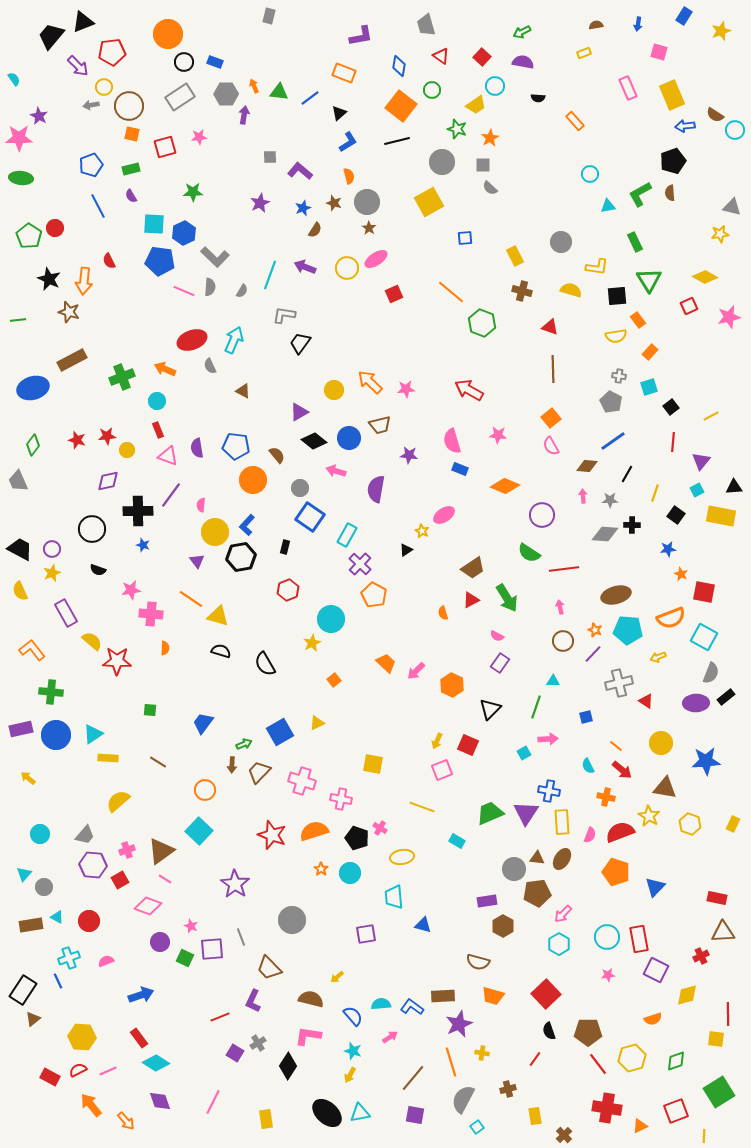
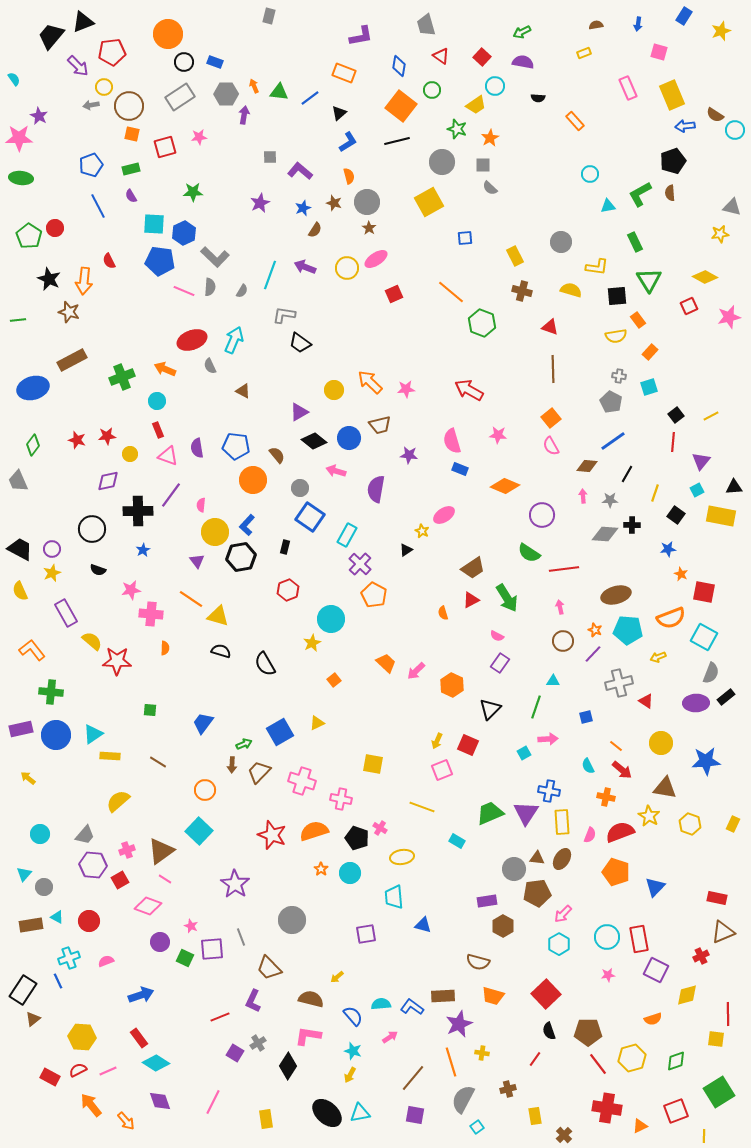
black trapezoid at (300, 343): rotated 90 degrees counterclockwise
black square at (671, 407): moved 5 px right, 8 px down
yellow circle at (127, 450): moved 3 px right, 4 px down
blue star at (143, 545): moved 5 px down; rotated 24 degrees clockwise
yellow rectangle at (108, 758): moved 2 px right, 2 px up
brown triangle at (723, 932): rotated 20 degrees counterclockwise
